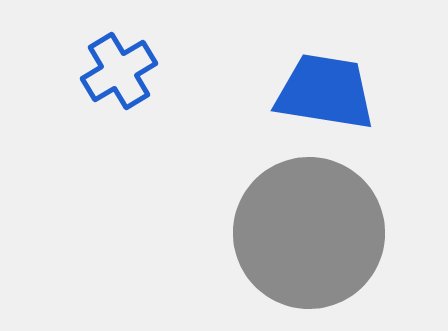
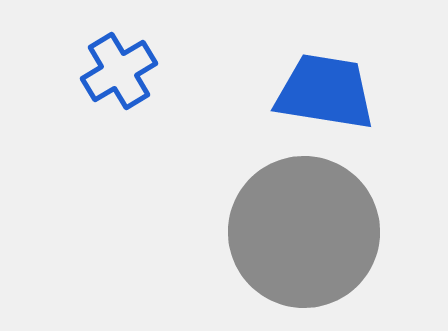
gray circle: moved 5 px left, 1 px up
